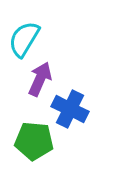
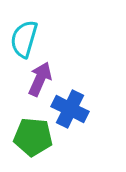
cyan semicircle: rotated 15 degrees counterclockwise
green pentagon: moved 1 px left, 4 px up
